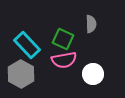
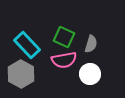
gray semicircle: moved 20 px down; rotated 18 degrees clockwise
green square: moved 1 px right, 2 px up
white circle: moved 3 px left
